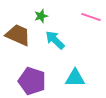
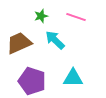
pink line: moved 15 px left
brown trapezoid: moved 1 px right, 8 px down; rotated 48 degrees counterclockwise
cyan triangle: moved 2 px left
